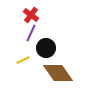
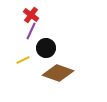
purple line: moved 2 px up
brown diamond: rotated 36 degrees counterclockwise
